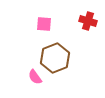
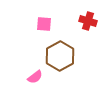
brown hexagon: moved 5 px right, 2 px up; rotated 8 degrees counterclockwise
pink semicircle: rotated 91 degrees counterclockwise
